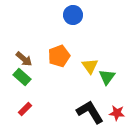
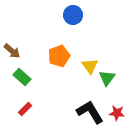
brown arrow: moved 12 px left, 8 px up
green triangle: moved 1 px down
